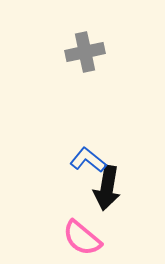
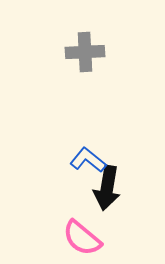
gray cross: rotated 9 degrees clockwise
